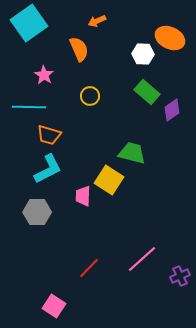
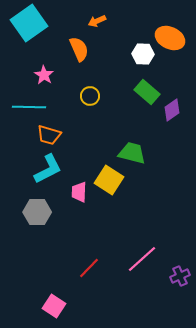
pink trapezoid: moved 4 px left, 4 px up
